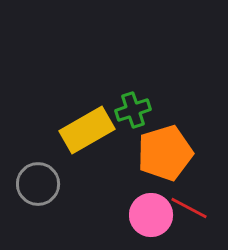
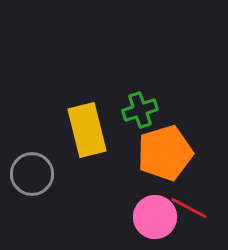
green cross: moved 7 px right
yellow rectangle: rotated 74 degrees counterclockwise
gray circle: moved 6 px left, 10 px up
pink circle: moved 4 px right, 2 px down
